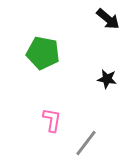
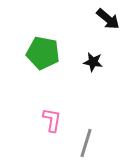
black star: moved 14 px left, 17 px up
gray line: rotated 20 degrees counterclockwise
